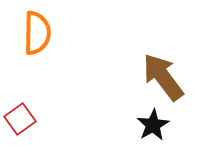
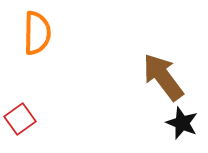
black star: moved 29 px right, 2 px up; rotated 20 degrees counterclockwise
